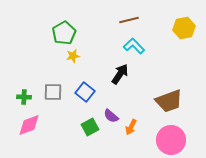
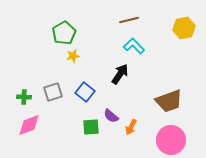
gray square: rotated 18 degrees counterclockwise
green square: moved 1 px right; rotated 24 degrees clockwise
